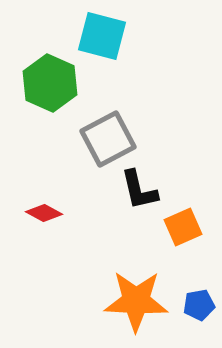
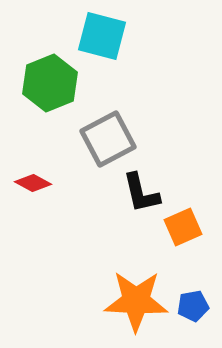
green hexagon: rotated 14 degrees clockwise
black L-shape: moved 2 px right, 3 px down
red diamond: moved 11 px left, 30 px up
blue pentagon: moved 6 px left, 1 px down
